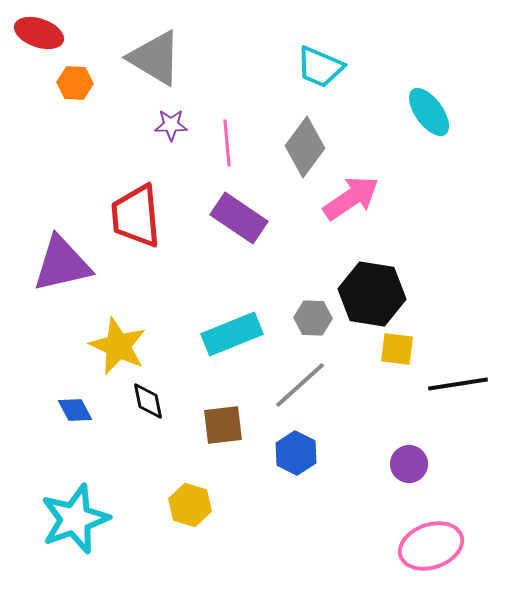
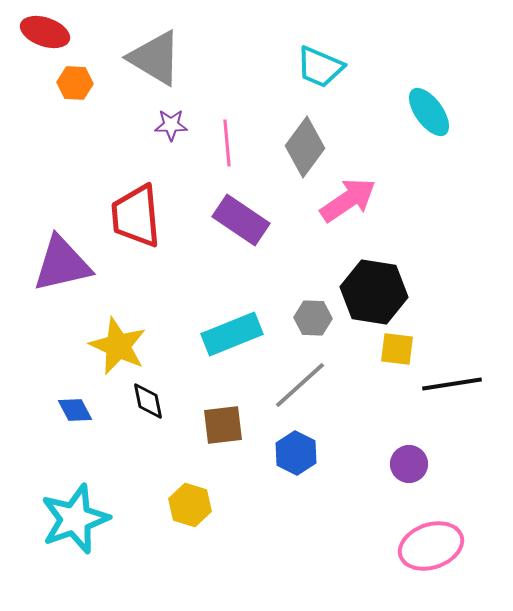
red ellipse: moved 6 px right, 1 px up
pink arrow: moved 3 px left, 2 px down
purple rectangle: moved 2 px right, 2 px down
black hexagon: moved 2 px right, 2 px up
black line: moved 6 px left
